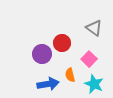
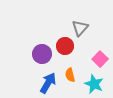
gray triangle: moved 14 px left; rotated 36 degrees clockwise
red circle: moved 3 px right, 3 px down
pink square: moved 11 px right
blue arrow: moved 1 px up; rotated 50 degrees counterclockwise
